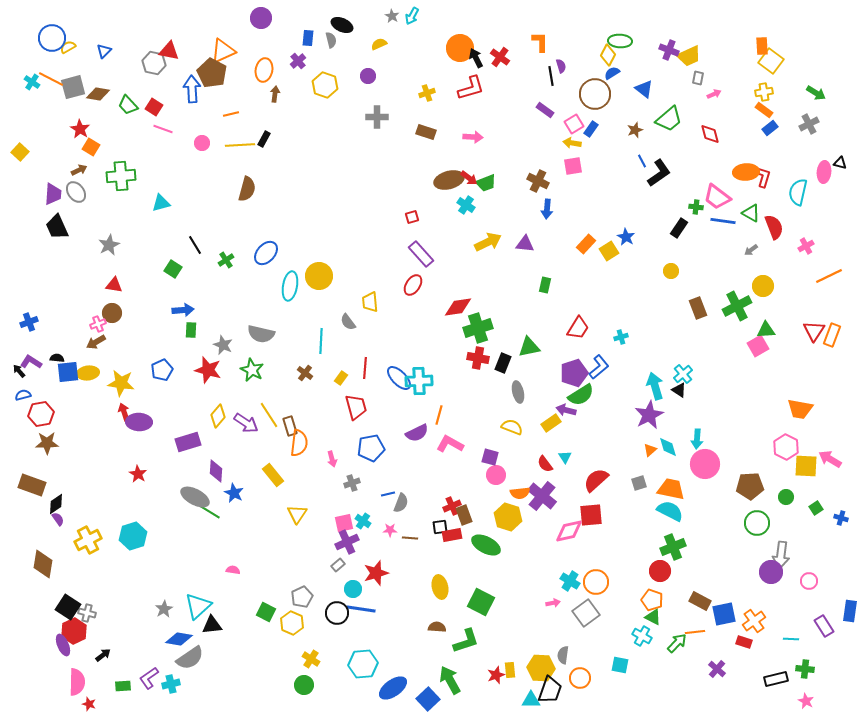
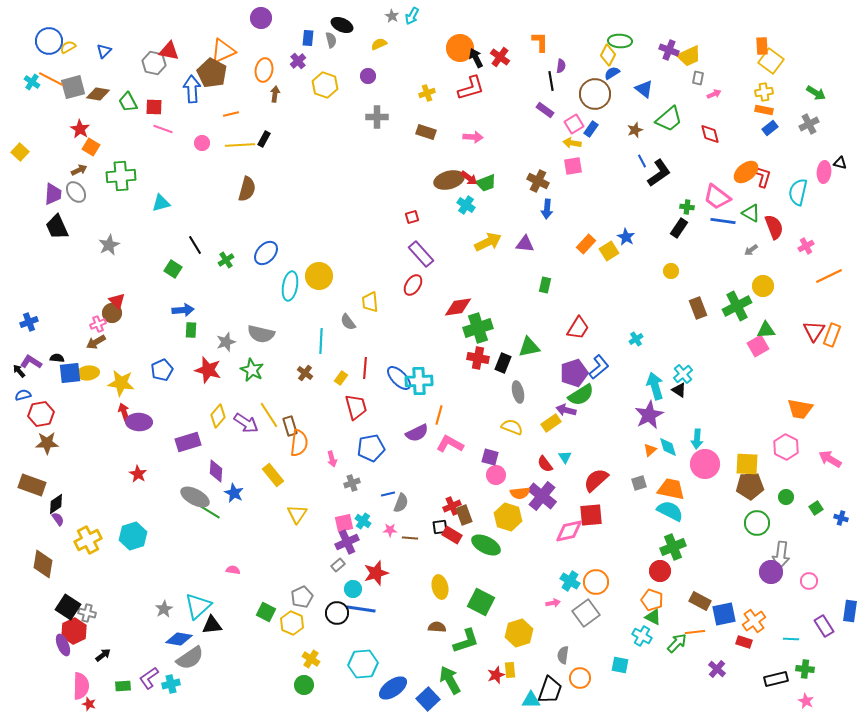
blue circle at (52, 38): moved 3 px left, 3 px down
purple semicircle at (561, 66): rotated 24 degrees clockwise
black line at (551, 76): moved 5 px down
green trapezoid at (128, 105): moved 3 px up; rotated 15 degrees clockwise
red square at (154, 107): rotated 30 degrees counterclockwise
orange rectangle at (764, 110): rotated 24 degrees counterclockwise
orange ellipse at (746, 172): rotated 35 degrees counterclockwise
green cross at (696, 207): moved 9 px left
red triangle at (114, 285): moved 3 px right, 16 px down; rotated 36 degrees clockwise
cyan cross at (621, 337): moved 15 px right, 2 px down; rotated 16 degrees counterclockwise
gray star at (223, 345): moved 3 px right, 3 px up; rotated 30 degrees clockwise
blue square at (68, 372): moved 2 px right, 1 px down
yellow square at (806, 466): moved 59 px left, 2 px up
red rectangle at (452, 535): rotated 42 degrees clockwise
yellow hexagon at (541, 668): moved 22 px left, 35 px up; rotated 20 degrees counterclockwise
pink semicircle at (77, 682): moved 4 px right, 4 px down
